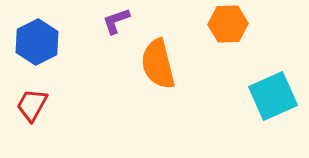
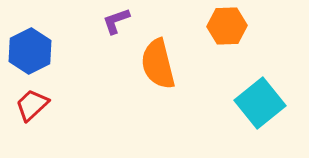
orange hexagon: moved 1 px left, 2 px down
blue hexagon: moved 7 px left, 9 px down
cyan square: moved 13 px left, 7 px down; rotated 15 degrees counterclockwise
red trapezoid: rotated 18 degrees clockwise
